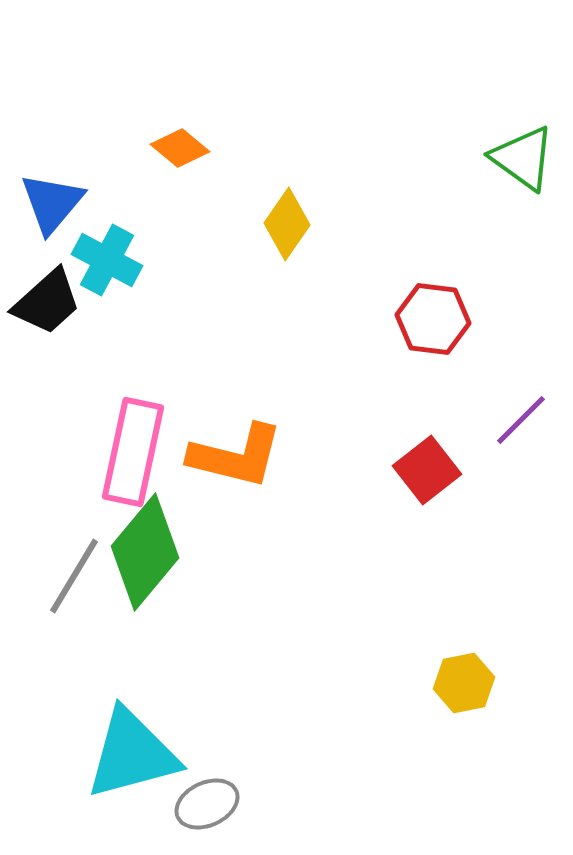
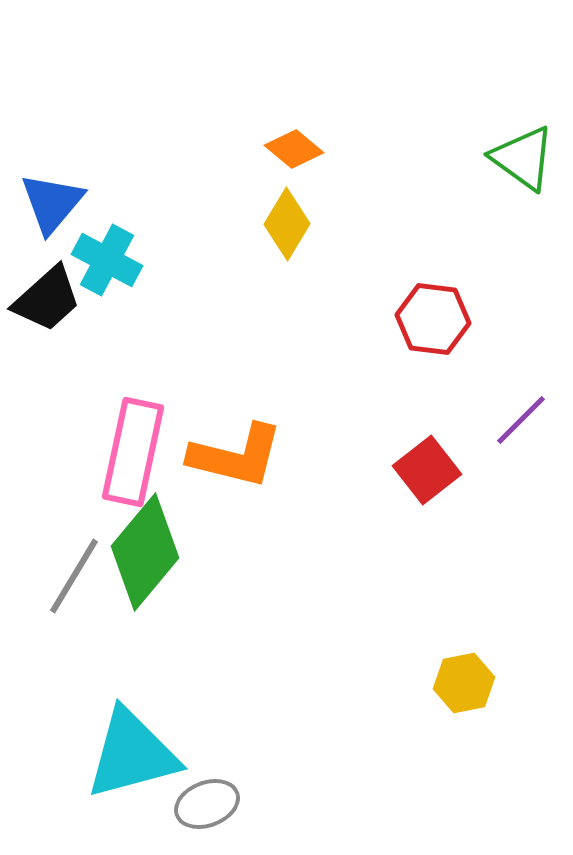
orange diamond: moved 114 px right, 1 px down
yellow diamond: rotated 4 degrees counterclockwise
black trapezoid: moved 3 px up
gray ellipse: rotated 4 degrees clockwise
